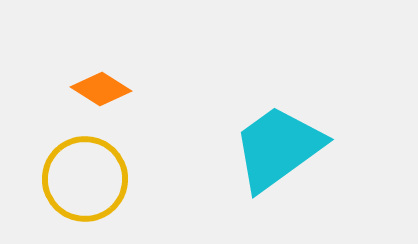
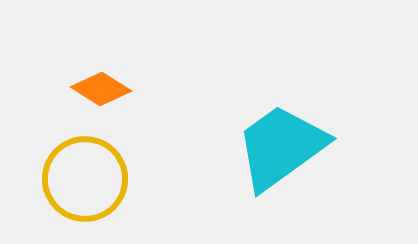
cyan trapezoid: moved 3 px right, 1 px up
